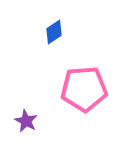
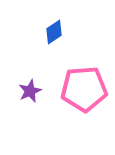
purple star: moved 4 px right, 30 px up; rotated 20 degrees clockwise
